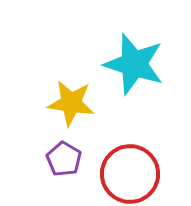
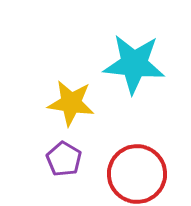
cyan star: rotated 12 degrees counterclockwise
red circle: moved 7 px right
